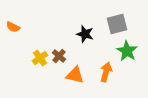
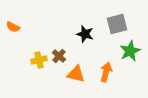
green star: moved 3 px right; rotated 15 degrees clockwise
yellow cross: moved 1 px left, 2 px down; rotated 21 degrees clockwise
orange triangle: moved 1 px right, 1 px up
